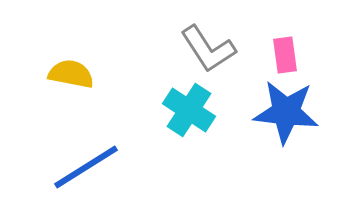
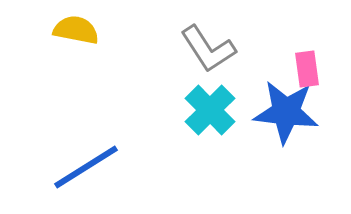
pink rectangle: moved 22 px right, 14 px down
yellow semicircle: moved 5 px right, 44 px up
cyan cross: moved 21 px right; rotated 12 degrees clockwise
